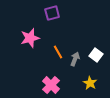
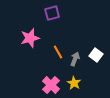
yellow star: moved 16 px left
